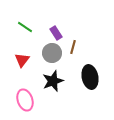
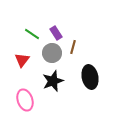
green line: moved 7 px right, 7 px down
